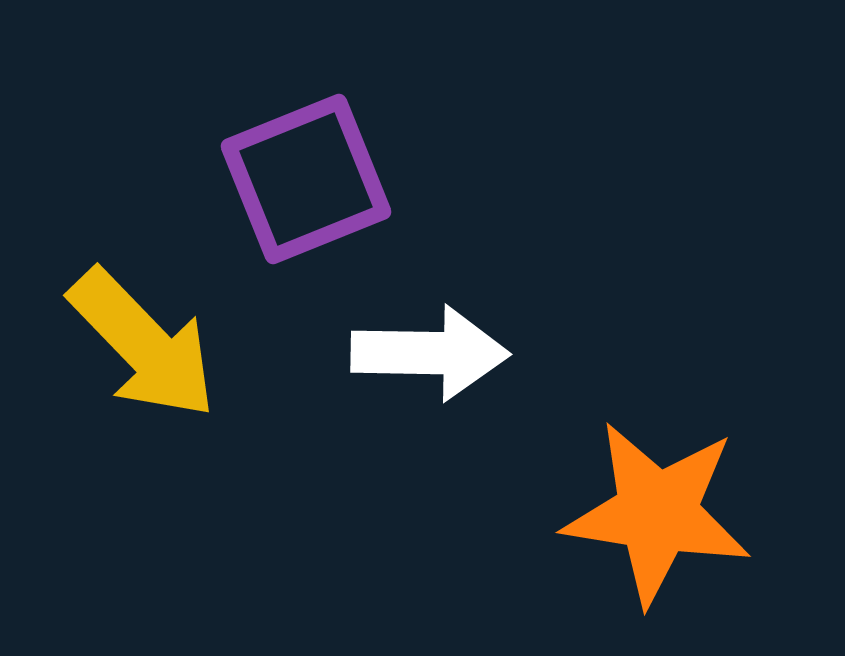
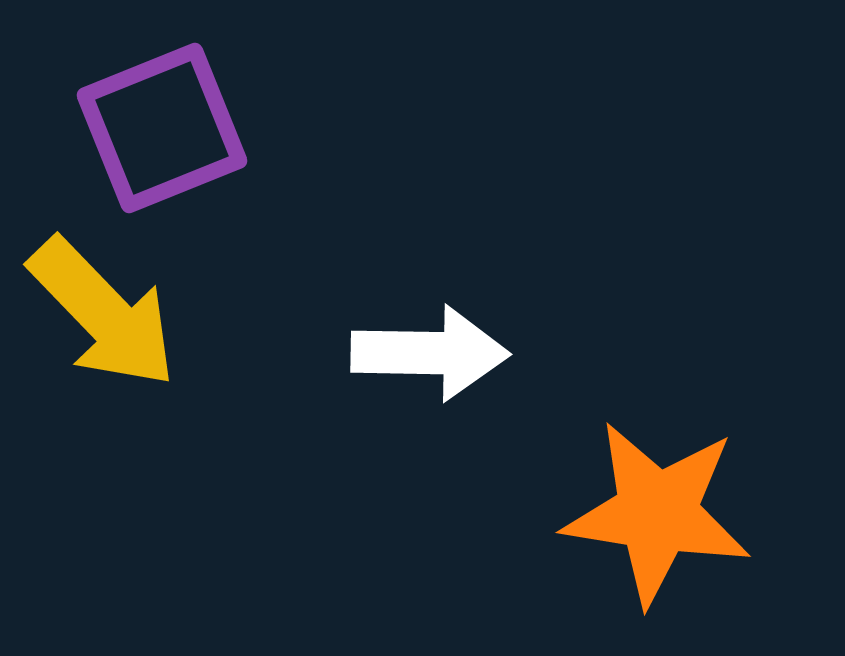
purple square: moved 144 px left, 51 px up
yellow arrow: moved 40 px left, 31 px up
